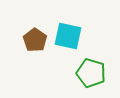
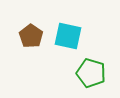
brown pentagon: moved 4 px left, 4 px up
